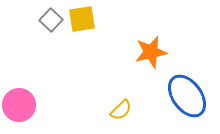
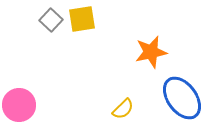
blue ellipse: moved 5 px left, 2 px down
yellow semicircle: moved 2 px right, 1 px up
